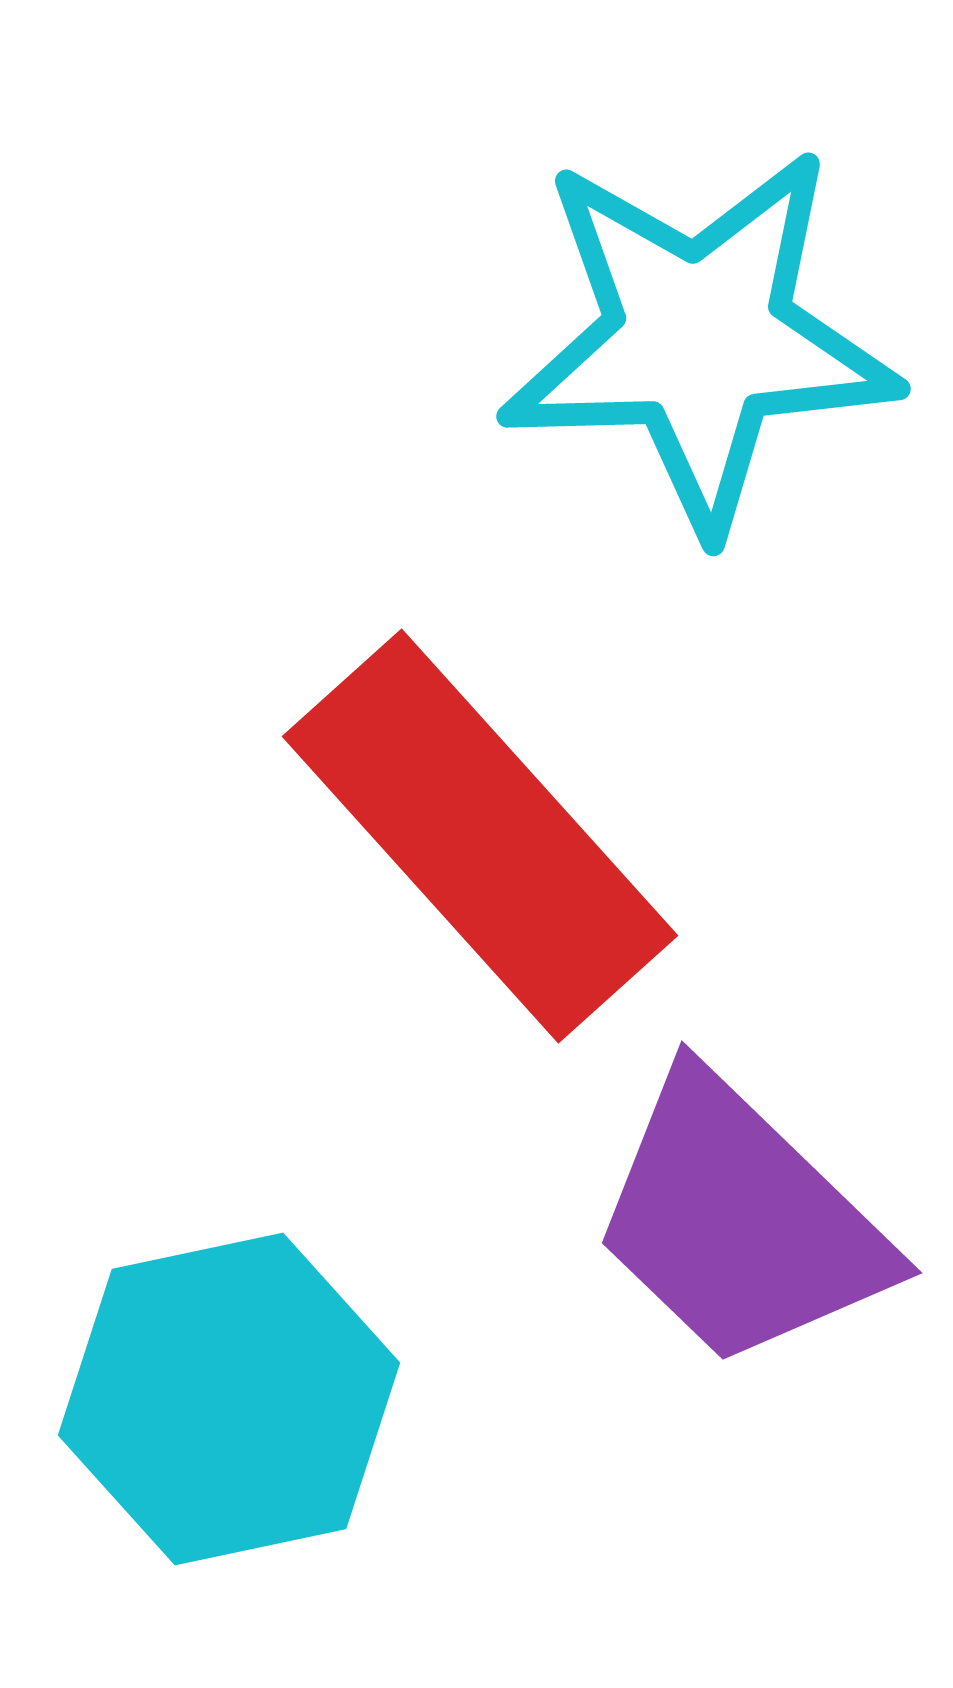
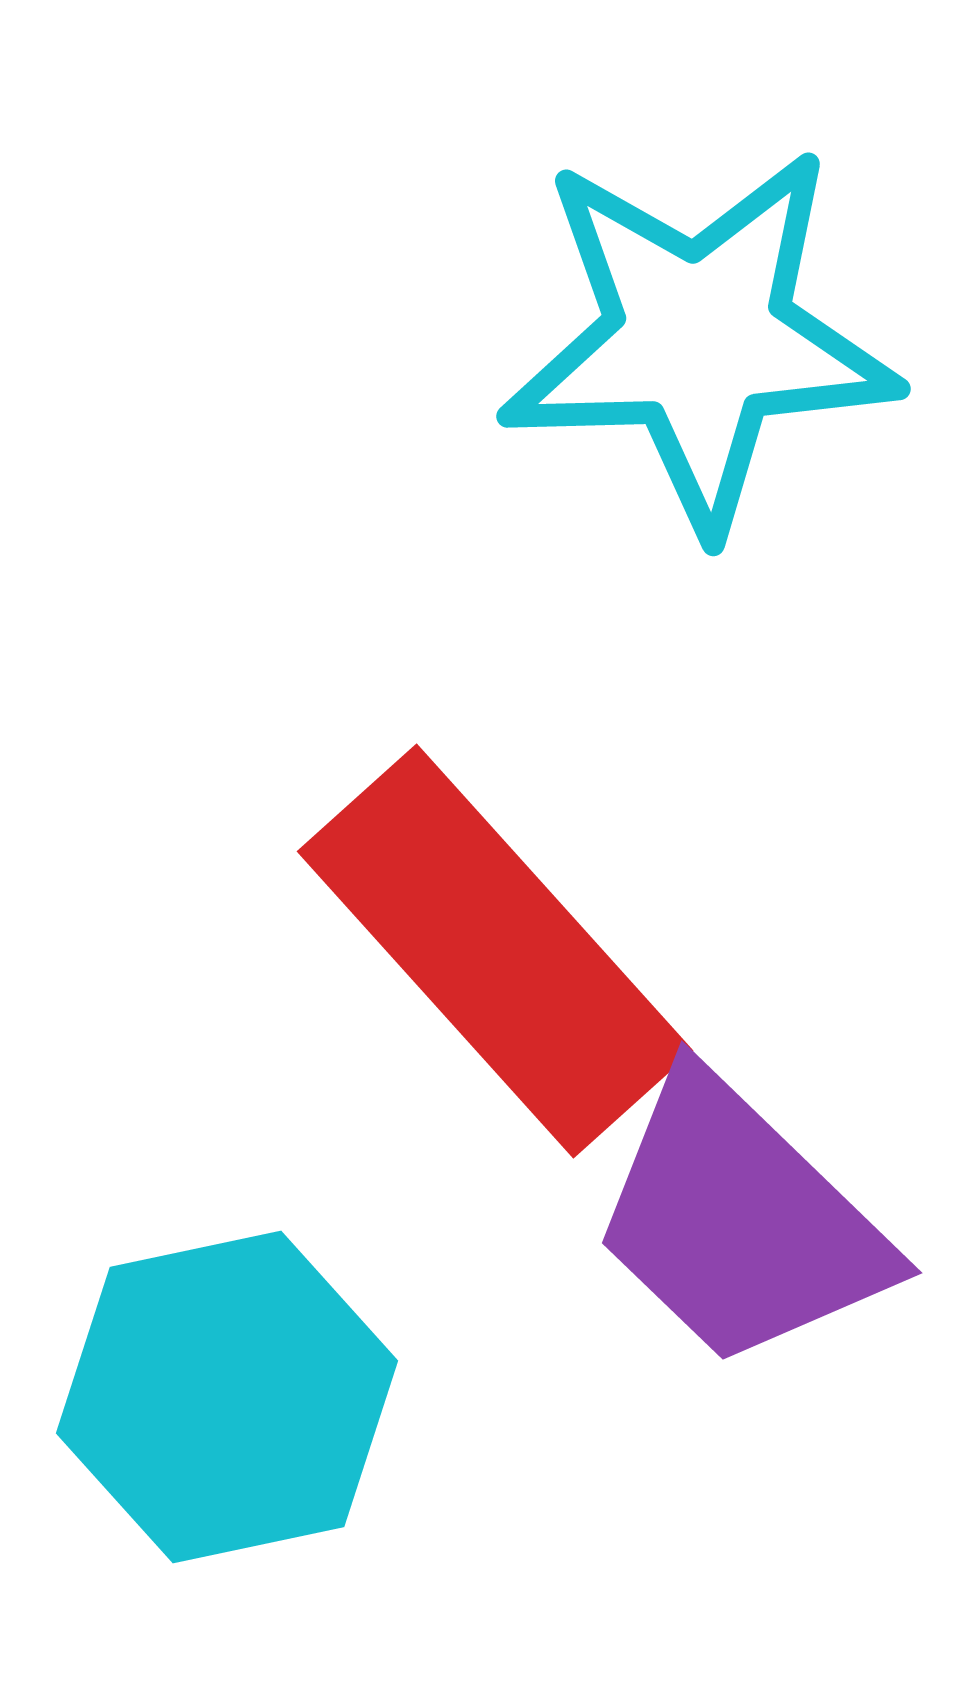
red rectangle: moved 15 px right, 115 px down
cyan hexagon: moved 2 px left, 2 px up
